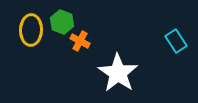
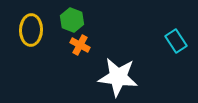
green hexagon: moved 10 px right, 2 px up
orange cross: moved 4 px down
white star: moved 4 px down; rotated 27 degrees counterclockwise
